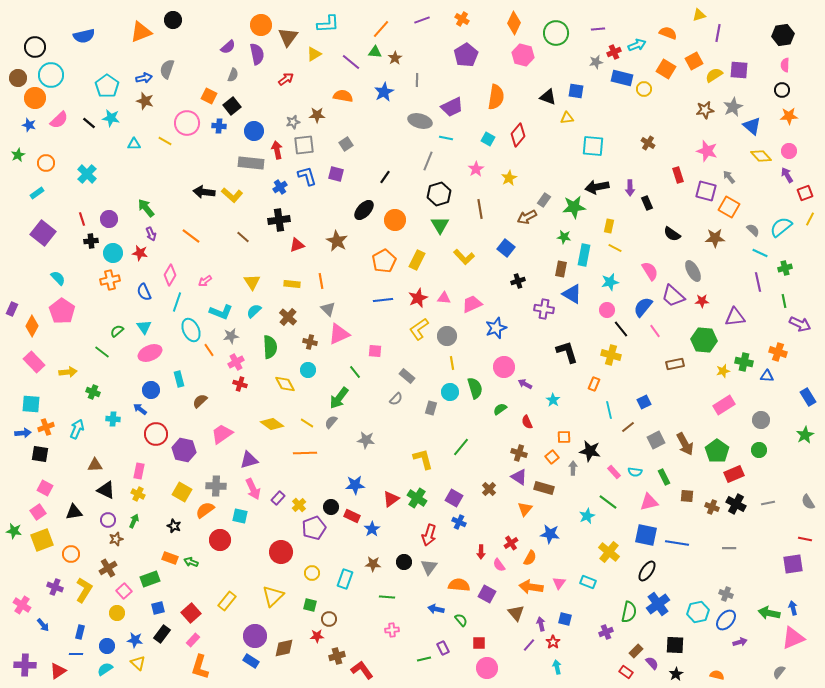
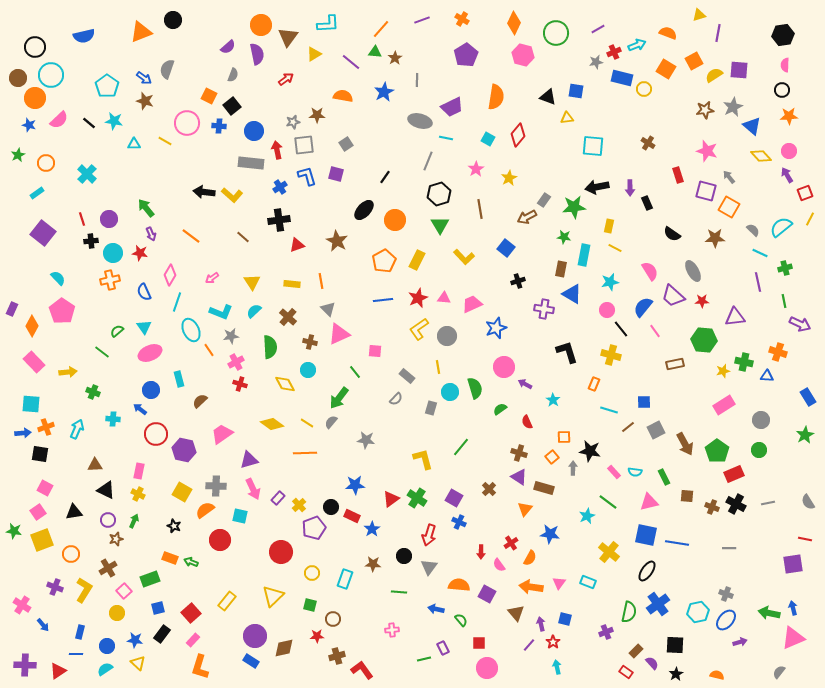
purple line at (598, 29): rotated 24 degrees counterclockwise
blue arrow at (144, 78): rotated 49 degrees clockwise
cyan star at (111, 118): moved 3 px right, 3 px down
pink arrow at (205, 281): moved 7 px right, 3 px up
yellow line at (452, 363): moved 14 px left, 4 px down
blue square at (644, 402): rotated 24 degrees clockwise
cyan line at (609, 410): rotated 60 degrees counterclockwise
gray square at (656, 440): moved 10 px up
black circle at (404, 562): moved 6 px up
green line at (387, 597): moved 12 px right, 5 px up
brown circle at (329, 619): moved 4 px right
